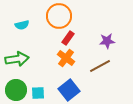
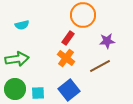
orange circle: moved 24 px right, 1 px up
green circle: moved 1 px left, 1 px up
